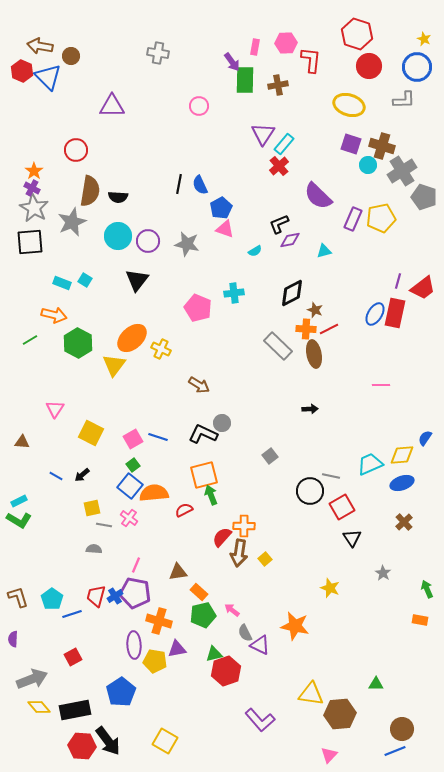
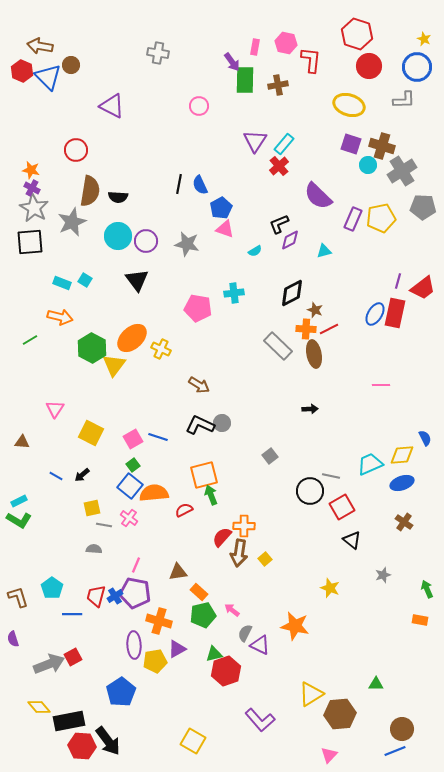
pink hexagon at (286, 43): rotated 15 degrees clockwise
brown circle at (71, 56): moved 9 px down
purple triangle at (112, 106): rotated 28 degrees clockwise
purple triangle at (263, 134): moved 8 px left, 7 px down
orange star at (34, 171): moved 3 px left, 1 px up; rotated 24 degrees counterclockwise
gray pentagon at (424, 197): moved 1 px left, 10 px down; rotated 15 degrees counterclockwise
purple diamond at (290, 240): rotated 15 degrees counterclockwise
purple circle at (148, 241): moved 2 px left
black triangle at (137, 280): rotated 15 degrees counterclockwise
pink pentagon at (198, 308): rotated 12 degrees counterclockwise
orange arrow at (54, 315): moved 6 px right, 2 px down
green hexagon at (78, 343): moved 14 px right, 5 px down
black L-shape at (203, 434): moved 3 px left, 9 px up
blue semicircle at (425, 438): rotated 119 degrees clockwise
brown cross at (404, 522): rotated 12 degrees counterclockwise
black triangle at (352, 538): moved 2 px down; rotated 18 degrees counterclockwise
gray star at (383, 573): moved 2 px down; rotated 21 degrees clockwise
cyan pentagon at (52, 599): moved 11 px up
blue line at (72, 614): rotated 18 degrees clockwise
gray semicircle at (245, 633): rotated 54 degrees clockwise
purple semicircle at (13, 639): rotated 21 degrees counterclockwise
purple triangle at (177, 649): rotated 18 degrees counterclockwise
yellow pentagon at (155, 661): rotated 20 degrees counterclockwise
gray arrow at (32, 679): moved 17 px right, 15 px up
yellow triangle at (311, 694): rotated 40 degrees counterclockwise
black rectangle at (75, 710): moved 6 px left, 11 px down
yellow square at (165, 741): moved 28 px right
